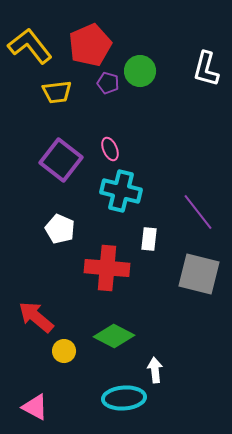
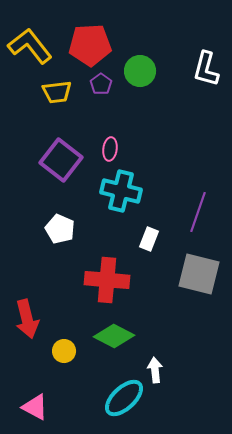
red pentagon: rotated 21 degrees clockwise
purple pentagon: moved 7 px left, 1 px down; rotated 20 degrees clockwise
pink ellipse: rotated 30 degrees clockwise
purple line: rotated 57 degrees clockwise
white rectangle: rotated 15 degrees clockwise
red cross: moved 12 px down
red arrow: moved 9 px left, 2 px down; rotated 144 degrees counterclockwise
cyan ellipse: rotated 39 degrees counterclockwise
